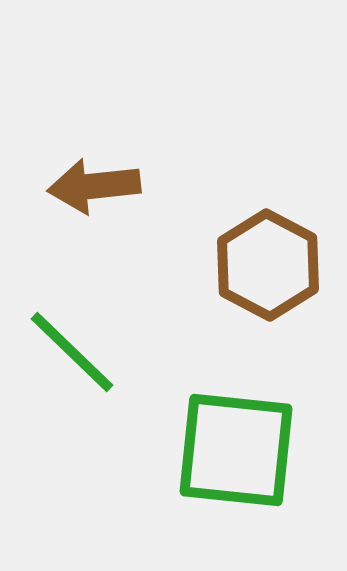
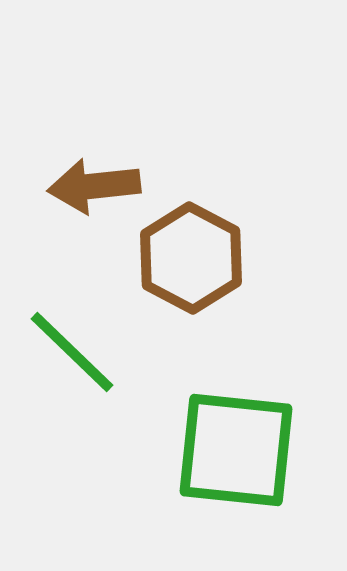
brown hexagon: moved 77 px left, 7 px up
